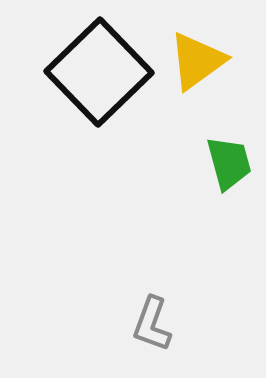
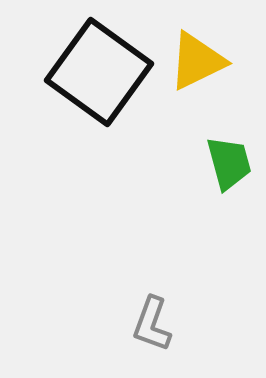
yellow triangle: rotated 10 degrees clockwise
black square: rotated 10 degrees counterclockwise
